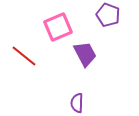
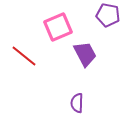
purple pentagon: rotated 10 degrees counterclockwise
